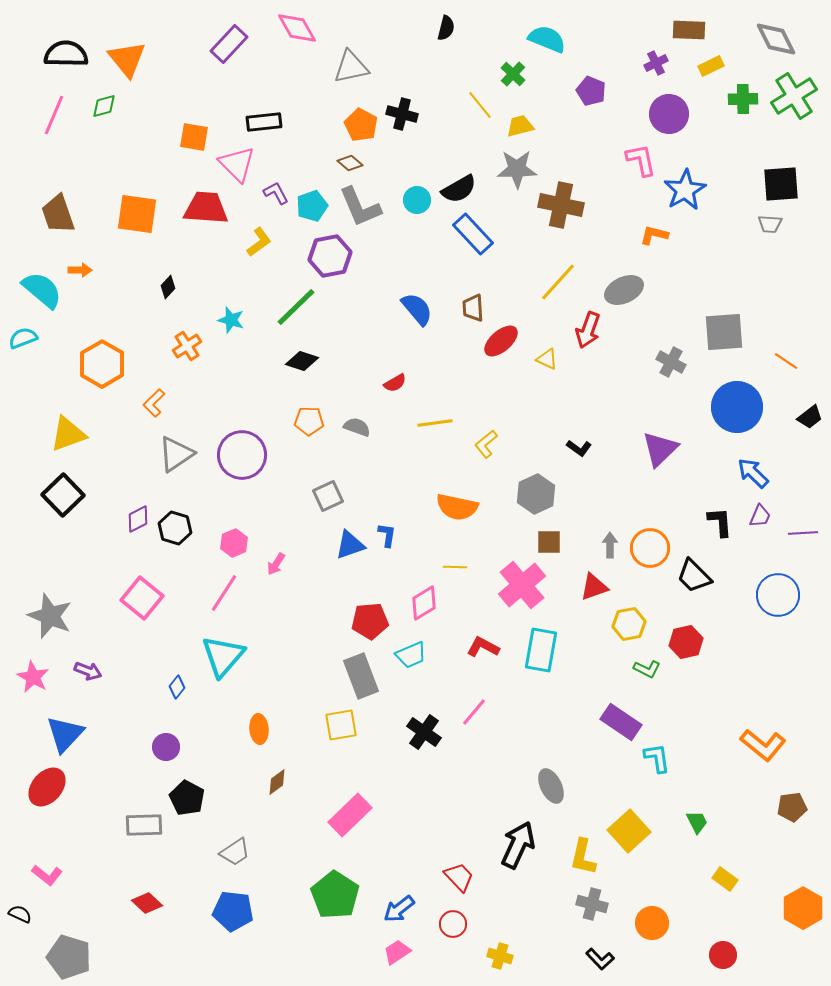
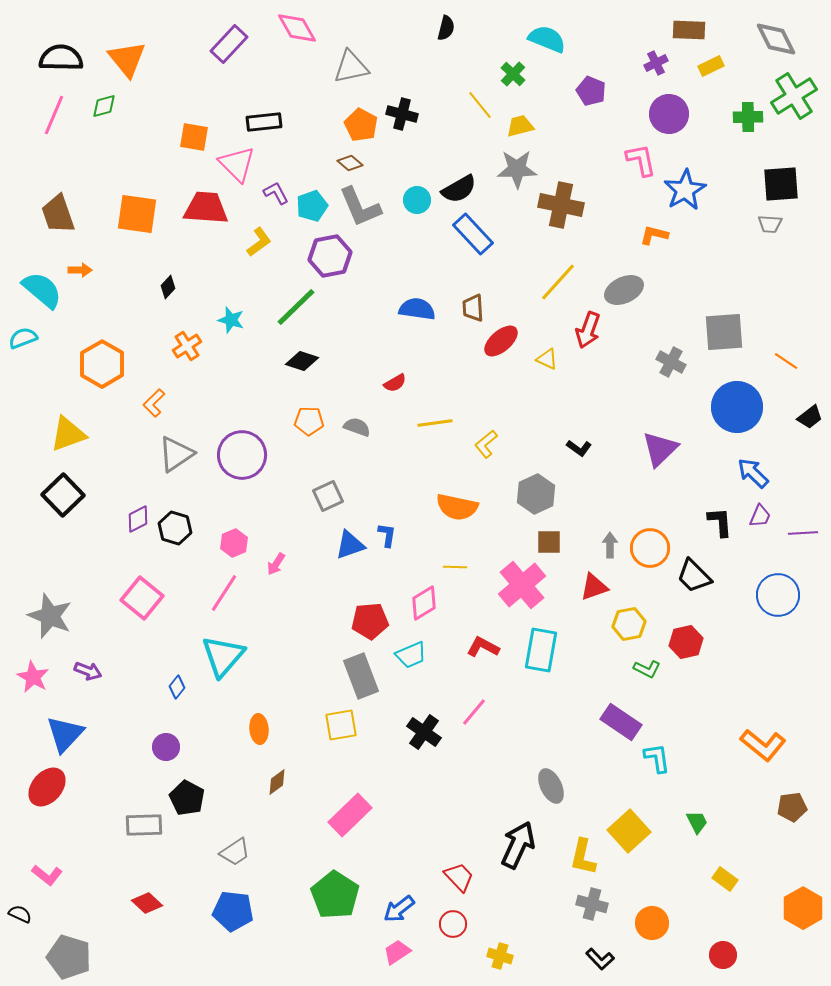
black semicircle at (66, 54): moved 5 px left, 4 px down
green cross at (743, 99): moved 5 px right, 18 px down
blue semicircle at (417, 309): rotated 42 degrees counterclockwise
